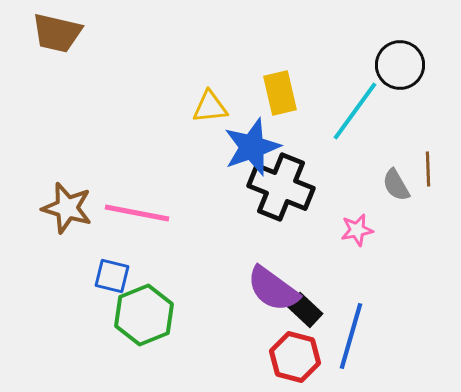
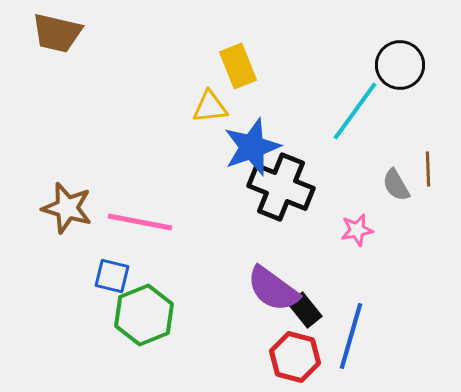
yellow rectangle: moved 42 px left, 27 px up; rotated 9 degrees counterclockwise
pink line: moved 3 px right, 9 px down
black rectangle: rotated 8 degrees clockwise
